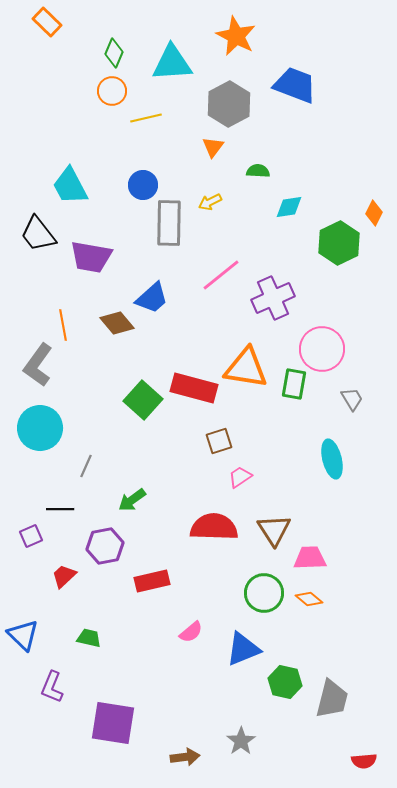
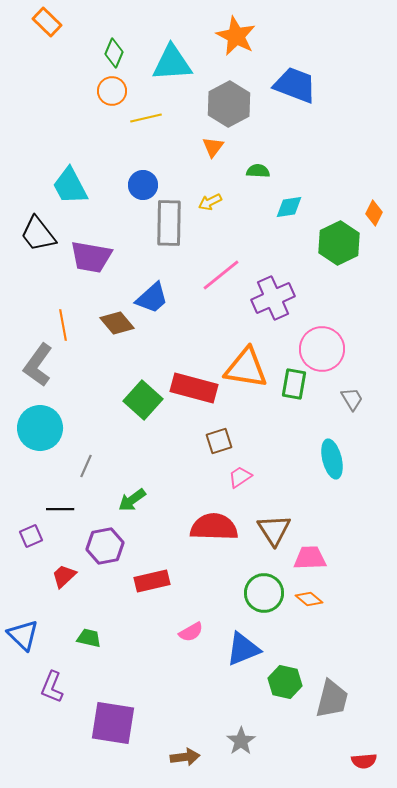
pink semicircle at (191, 632): rotated 10 degrees clockwise
